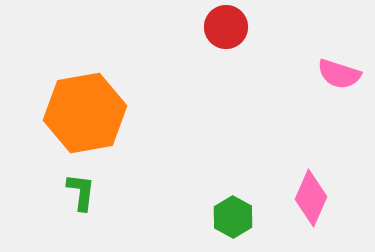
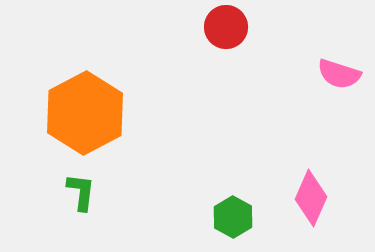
orange hexagon: rotated 18 degrees counterclockwise
